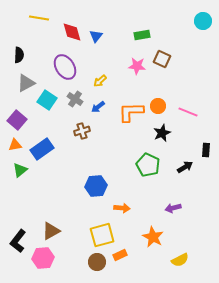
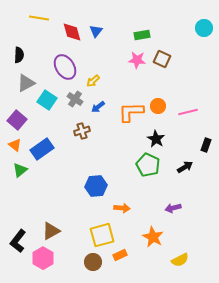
cyan circle: moved 1 px right, 7 px down
blue triangle: moved 5 px up
pink star: moved 6 px up
yellow arrow: moved 7 px left
pink line: rotated 36 degrees counterclockwise
black star: moved 6 px left, 6 px down; rotated 18 degrees counterclockwise
orange triangle: rotated 48 degrees clockwise
black rectangle: moved 5 px up; rotated 16 degrees clockwise
pink hexagon: rotated 25 degrees counterclockwise
brown circle: moved 4 px left
